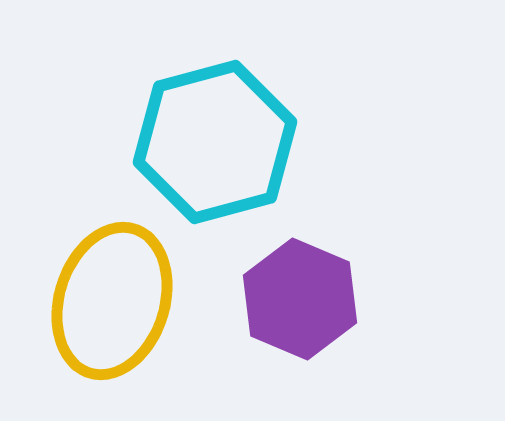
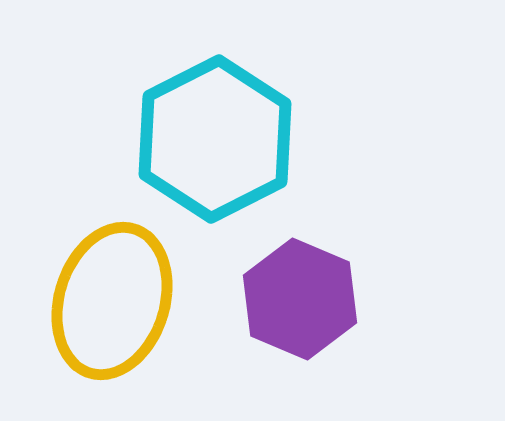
cyan hexagon: moved 3 px up; rotated 12 degrees counterclockwise
